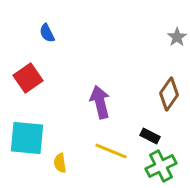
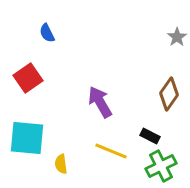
purple arrow: rotated 16 degrees counterclockwise
yellow semicircle: moved 1 px right, 1 px down
